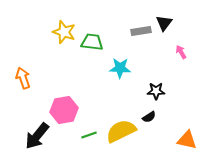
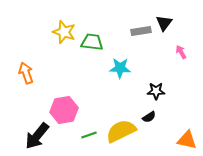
orange arrow: moved 3 px right, 5 px up
